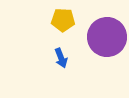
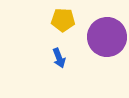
blue arrow: moved 2 px left
